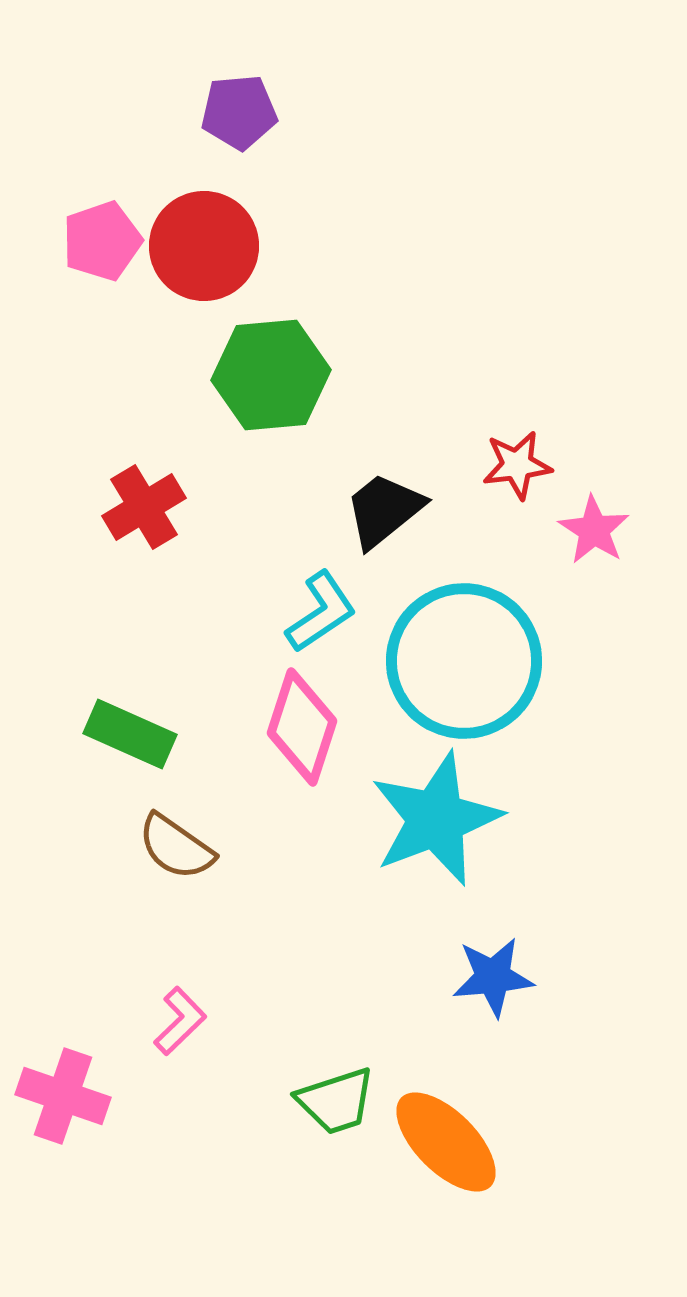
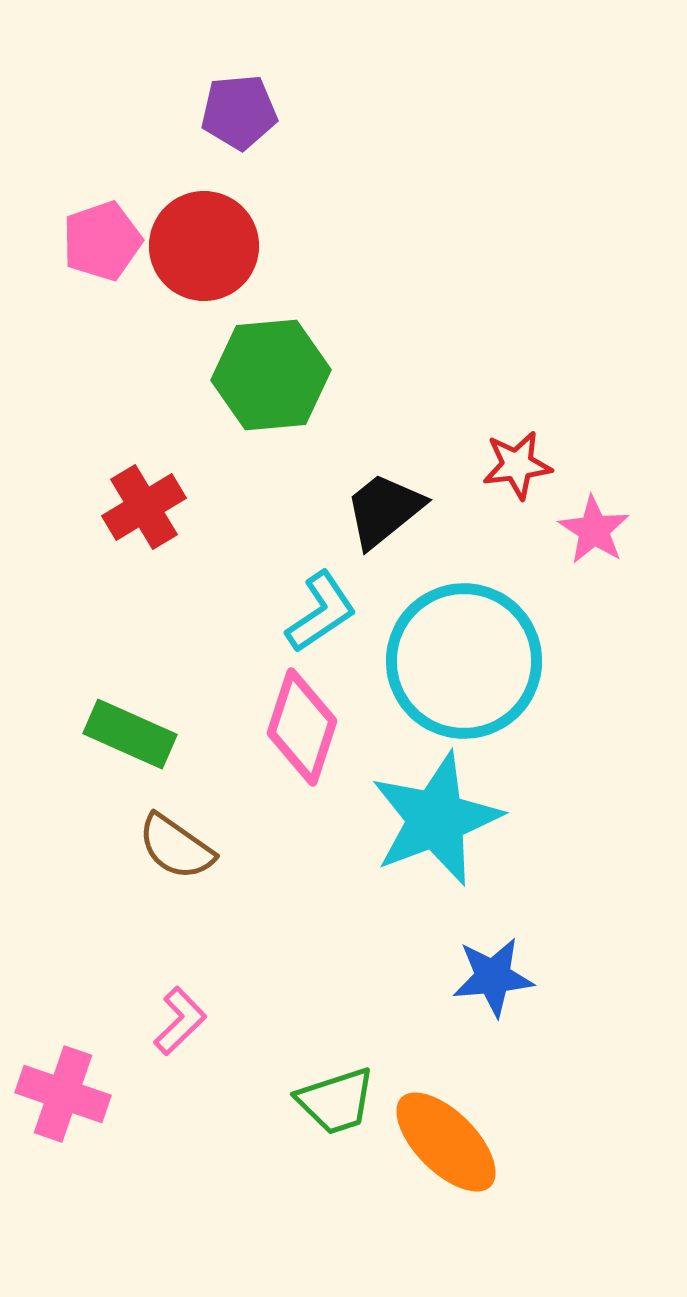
pink cross: moved 2 px up
